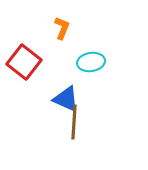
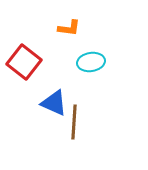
orange L-shape: moved 7 px right; rotated 75 degrees clockwise
blue triangle: moved 12 px left, 4 px down
